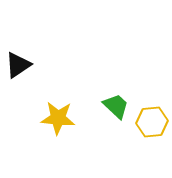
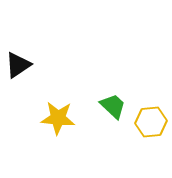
green trapezoid: moved 3 px left
yellow hexagon: moved 1 px left
